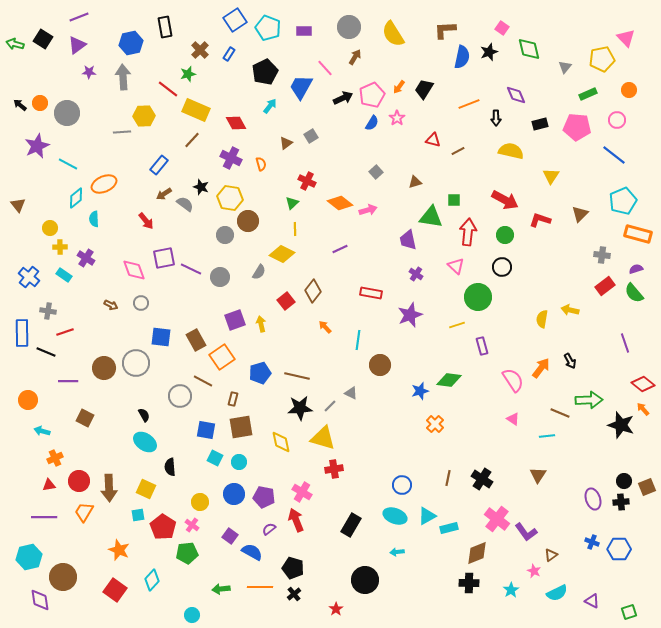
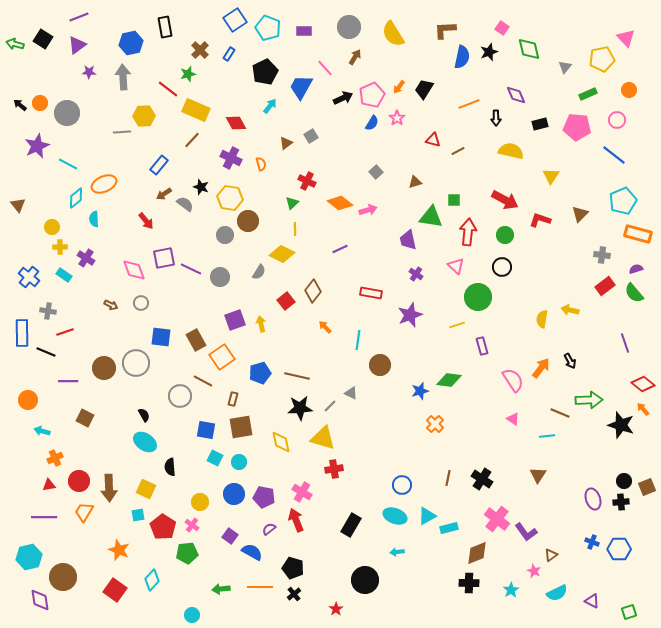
yellow circle at (50, 228): moved 2 px right, 1 px up
